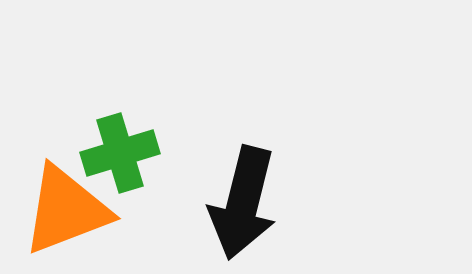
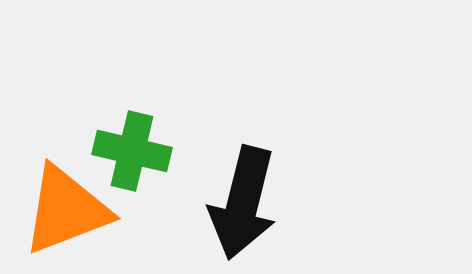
green cross: moved 12 px right, 2 px up; rotated 30 degrees clockwise
